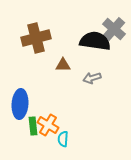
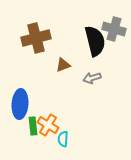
gray cross: rotated 25 degrees counterclockwise
black semicircle: rotated 68 degrees clockwise
brown triangle: rotated 21 degrees counterclockwise
